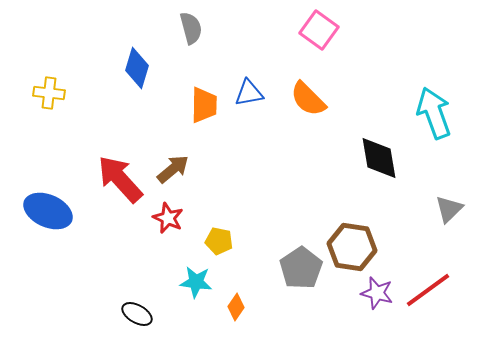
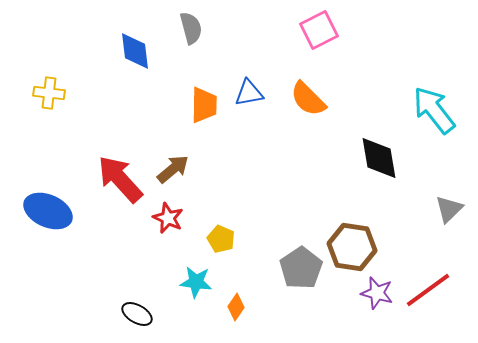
pink square: rotated 27 degrees clockwise
blue diamond: moved 2 px left, 17 px up; rotated 24 degrees counterclockwise
cyan arrow: moved 3 px up; rotated 18 degrees counterclockwise
yellow pentagon: moved 2 px right, 2 px up; rotated 12 degrees clockwise
